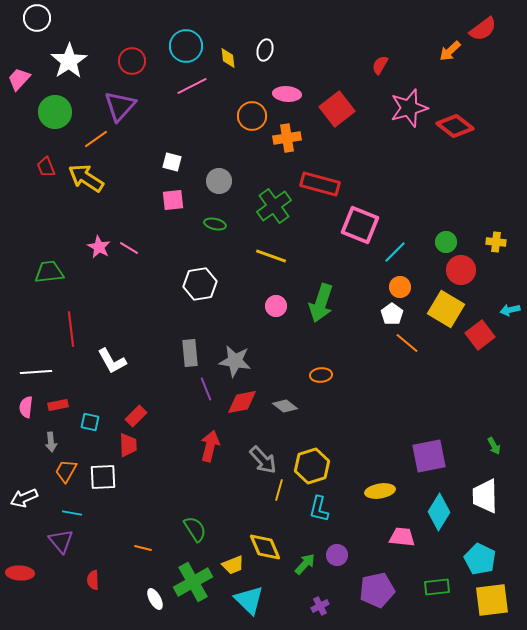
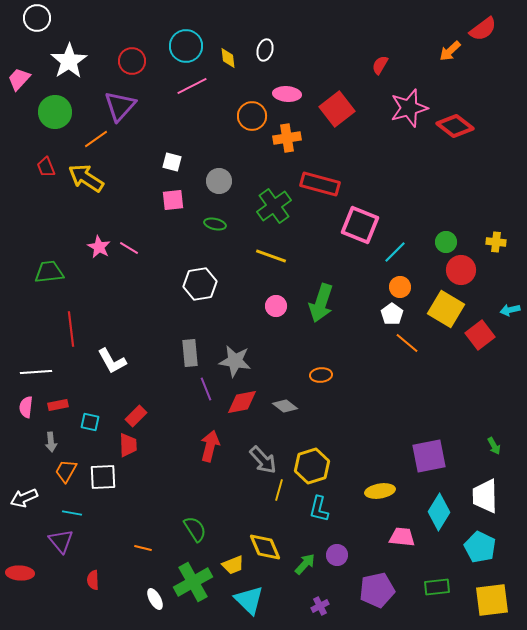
cyan pentagon at (480, 559): moved 12 px up
